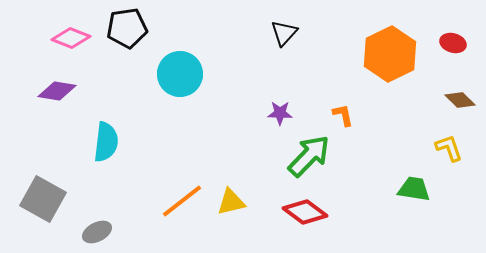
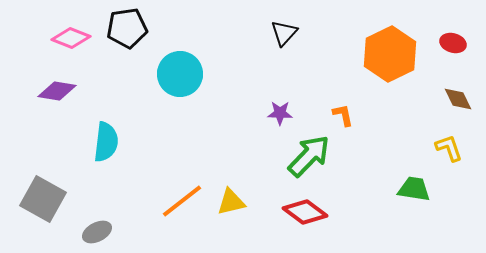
brown diamond: moved 2 px left, 1 px up; rotated 20 degrees clockwise
